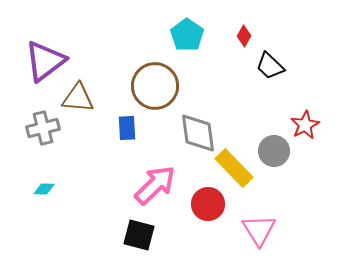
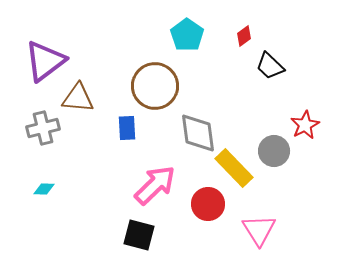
red diamond: rotated 25 degrees clockwise
